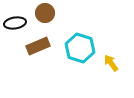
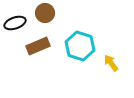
black ellipse: rotated 10 degrees counterclockwise
cyan hexagon: moved 2 px up
